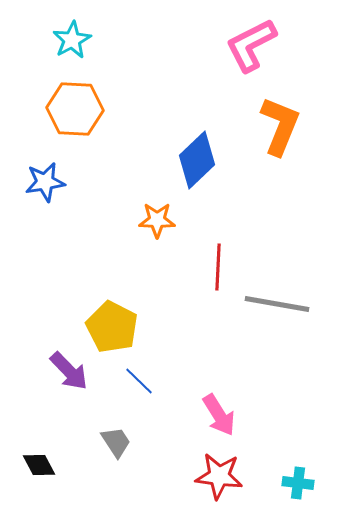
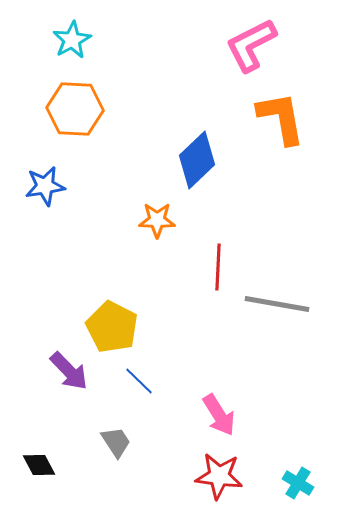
orange L-shape: moved 1 px right, 8 px up; rotated 32 degrees counterclockwise
blue star: moved 4 px down
cyan cross: rotated 24 degrees clockwise
